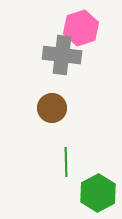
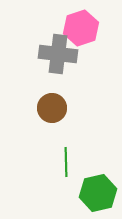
gray cross: moved 4 px left, 1 px up
green hexagon: rotated 15 degrees clockwise
